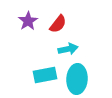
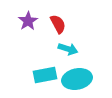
red semicircle: rotated 66 degrees counterclockwise
cyan arrow: rotated 30 degrees clockwise
cyan ellipse: rotated 76 degrees clockwise
